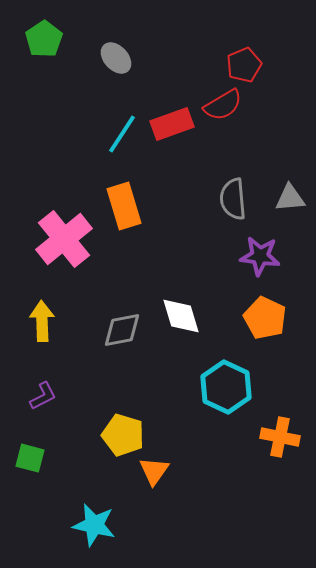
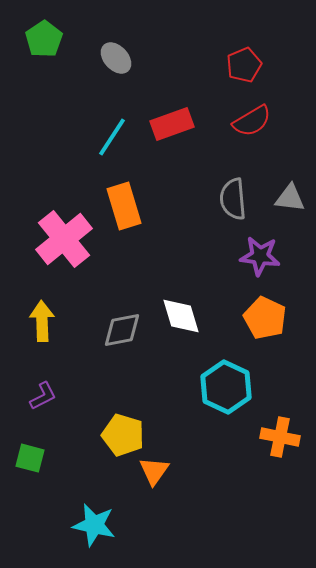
red semicircle: moved 29 px right, 16 px down
cyan line: moved 10 px left, 3 px down
gray triangle: rotated 12 degrees clockwise
